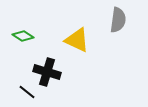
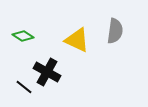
gray semicircle: moved 3 px left, 11 px down
black cross: rotated 12 degrees clockwise
black line: moved 3 px left, 5 px up
